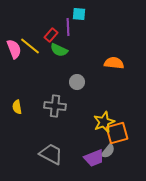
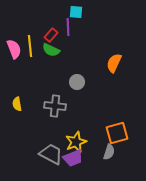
cyan square: moved 3 px left, 2 px up
yellow line: rotated 45 degrees clockwise
green semicircle: moved 8 px left
orange semicircle: rotated 72 degrees counterclockwise
yellow semicircle: moved 3 px up
yellow star: moved 28 px left, 20 px down
gray semicircle: moved 1 px right, 1 px down; rotated 21 degrees counterclockwise
purple trapezoid: moved 21 px left
